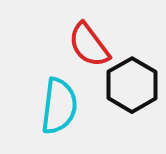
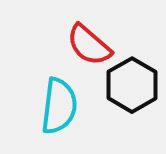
red semicircle: rotated 12 degrees counterclockwise
